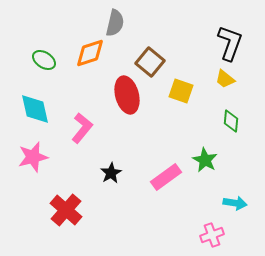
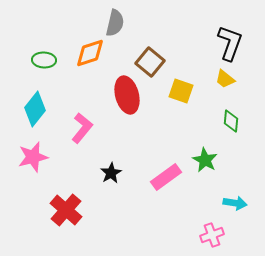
green ellipse: rotated 30 degrees counterclockwise
cyan diamond: rotated 52 degrees clockwise
